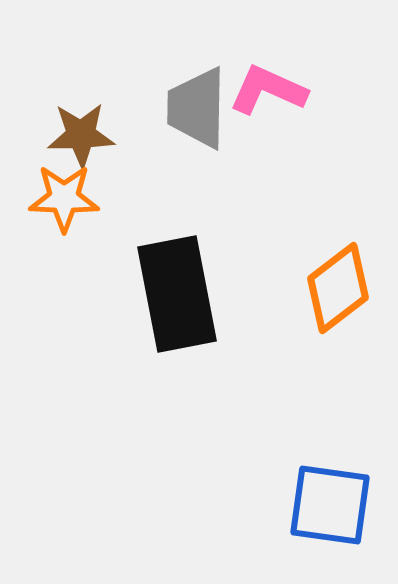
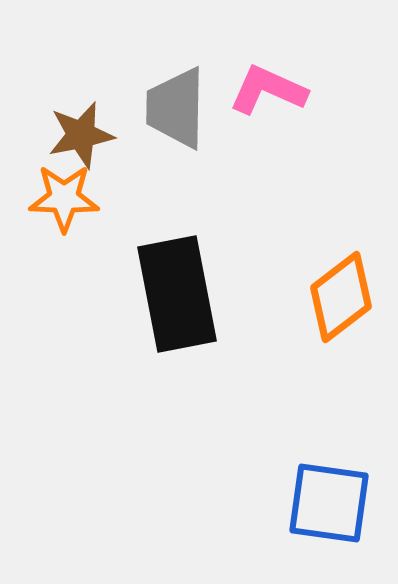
gray trapezoid: moved 21 px left
brown star: rotated 10 degrees counterclockwise
orange diamond: moved 3 px right, 9 px down
blue square: moved 1 px left, 2 px up
